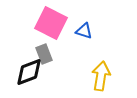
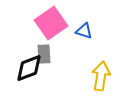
pink square: rotated 28 degrees clockwise
gray rectangle: rotated 18 degrees clockwise
black diamond: moved 4 px up
